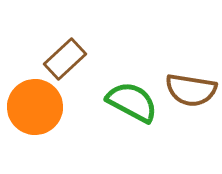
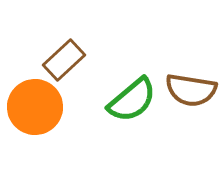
brown rectangle: moved 1 px left, 1 px down
green semicircle: moved 2 px up; rotated 112 degrees clockwise
